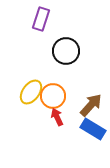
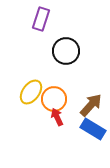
orange circle: moved 1 px right, 3 px down
